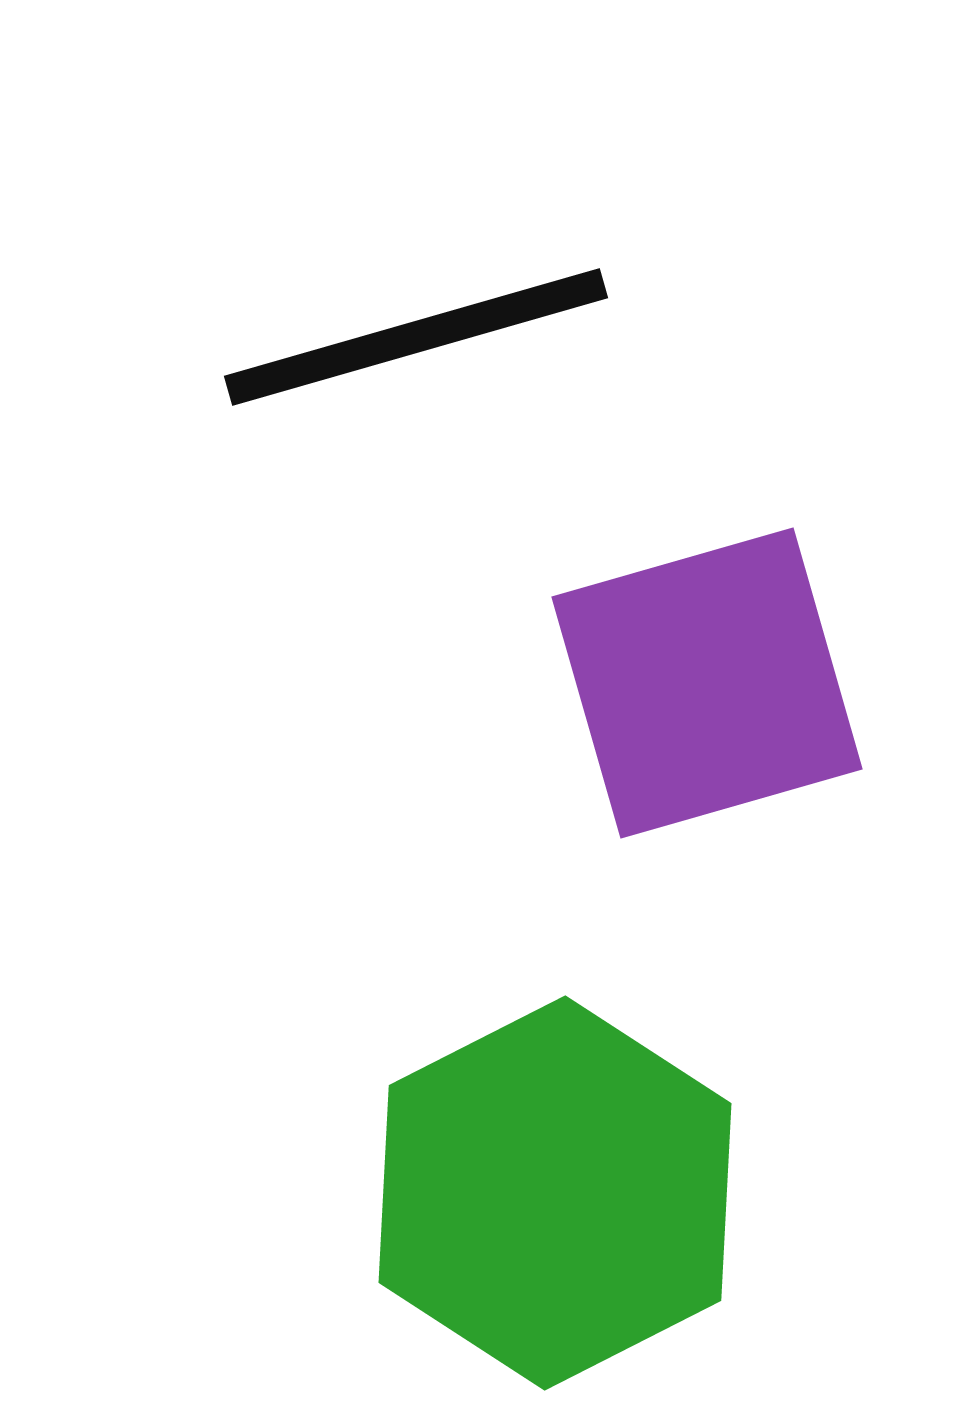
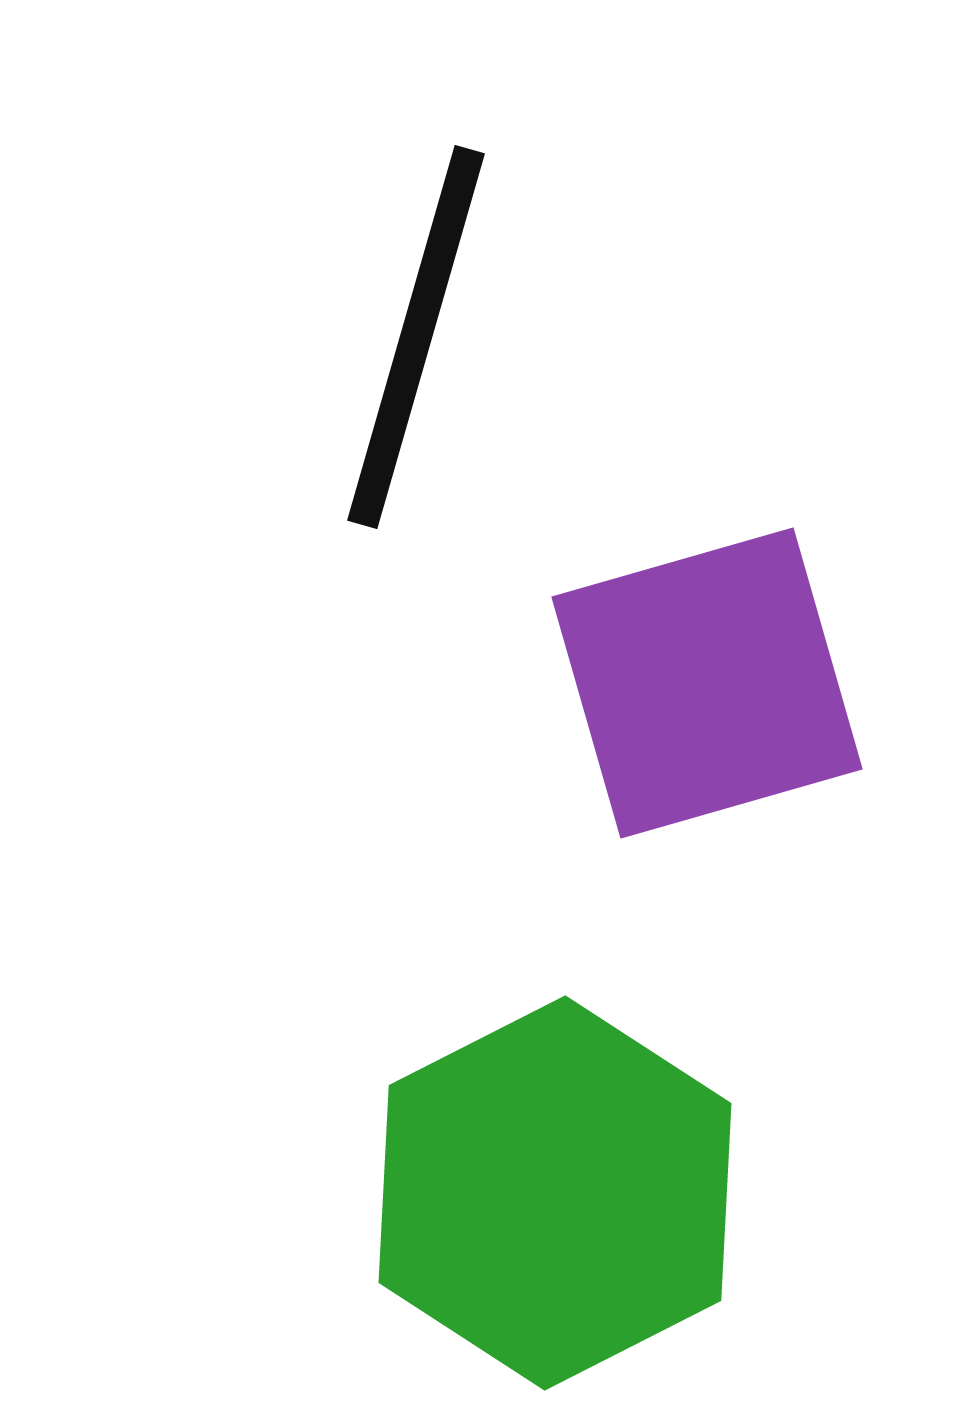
black line: rotated 58 degrees counterclockwise
